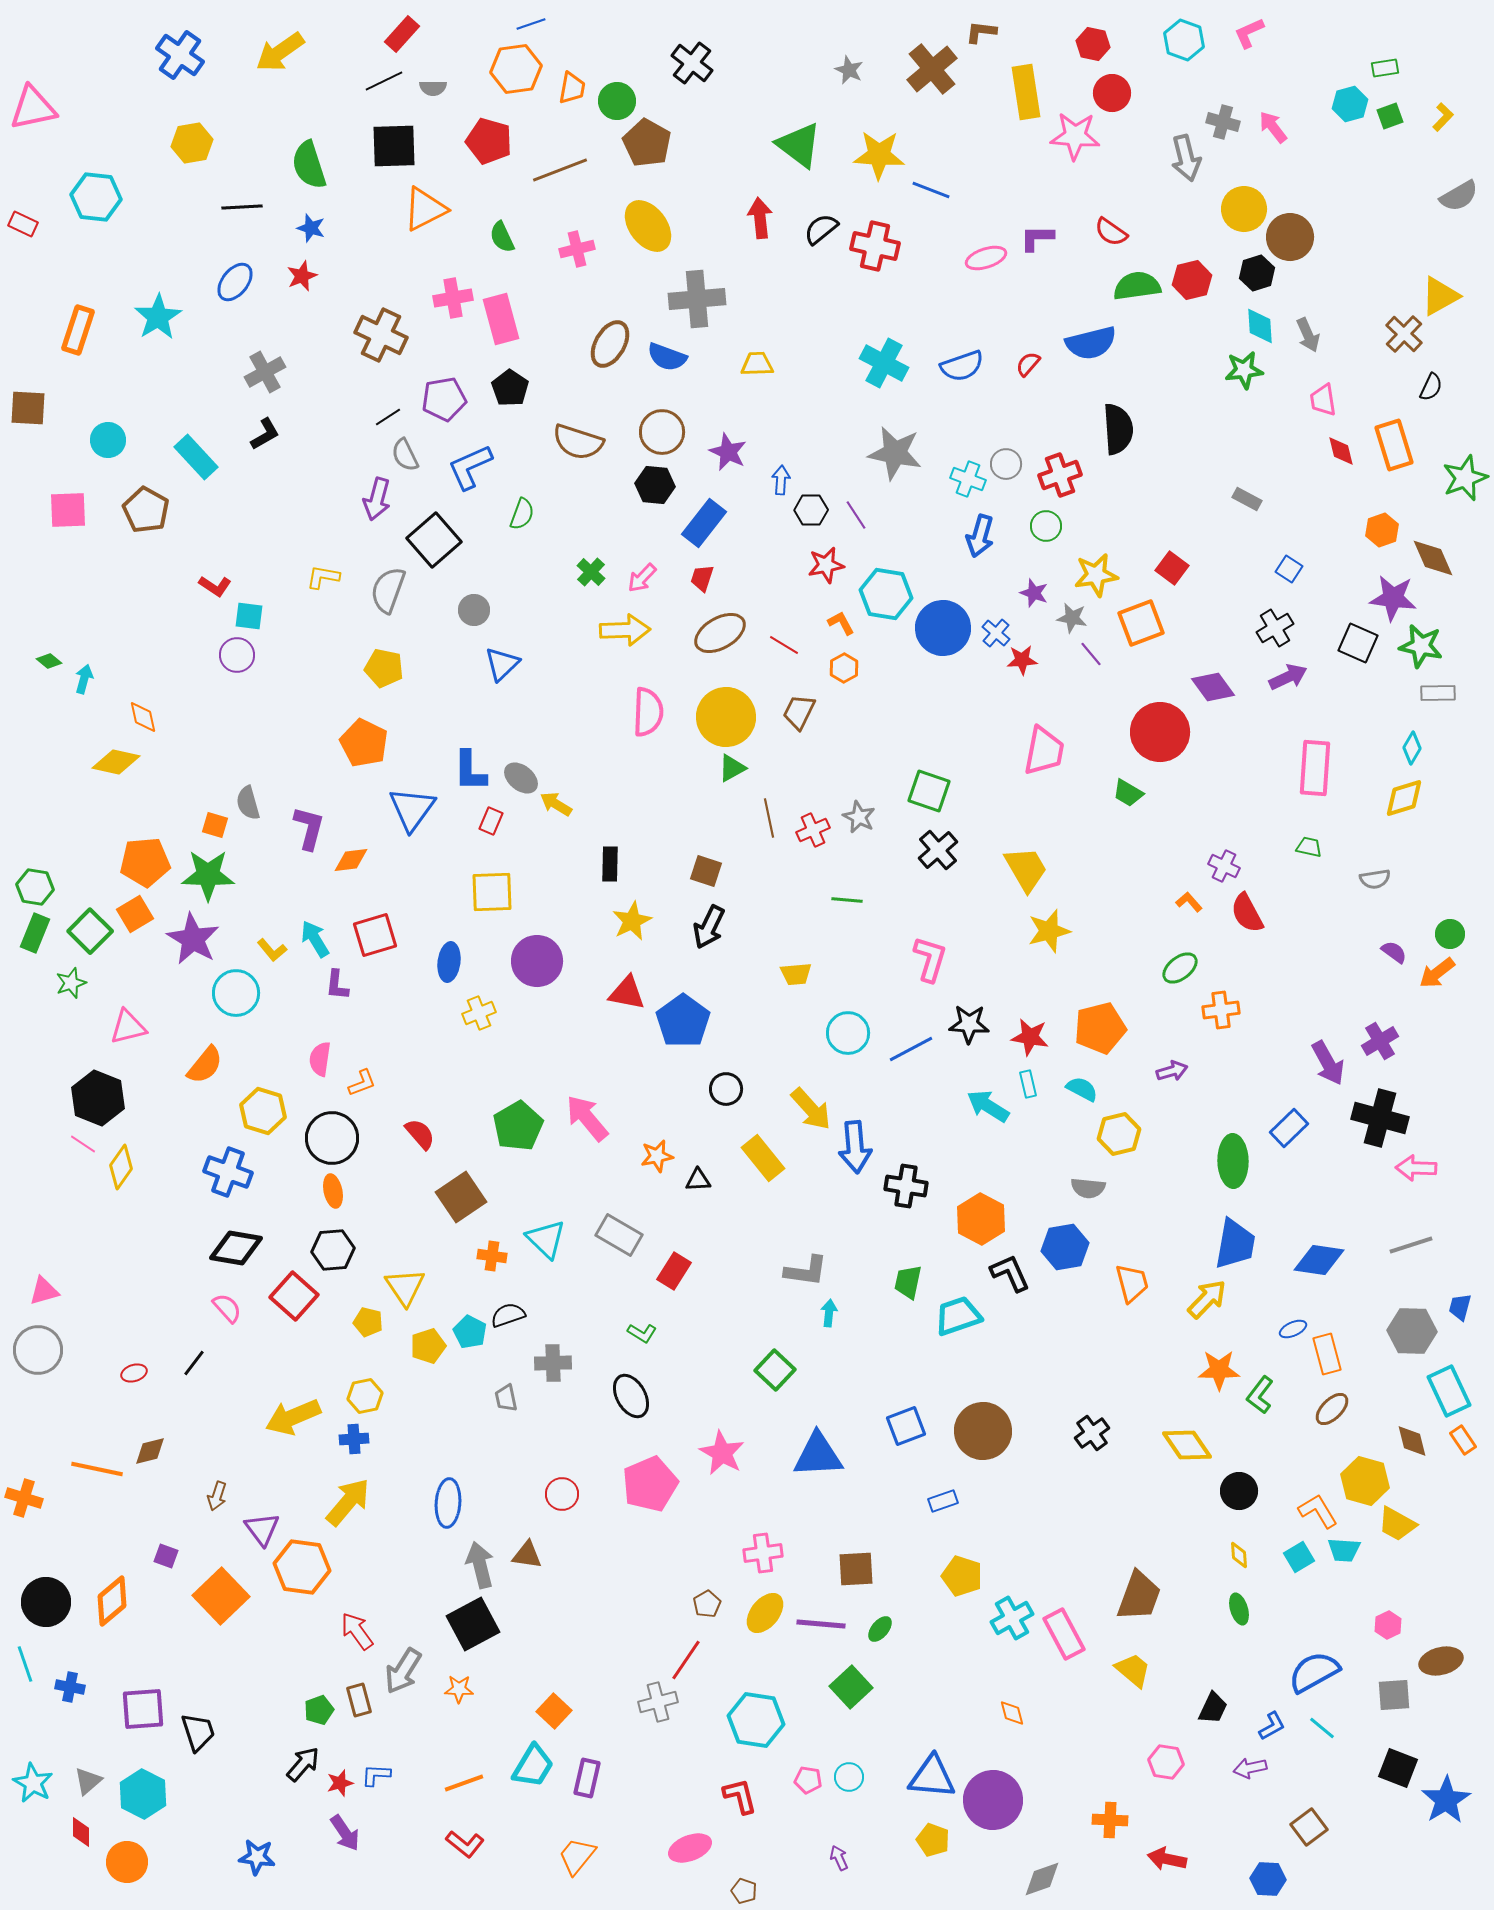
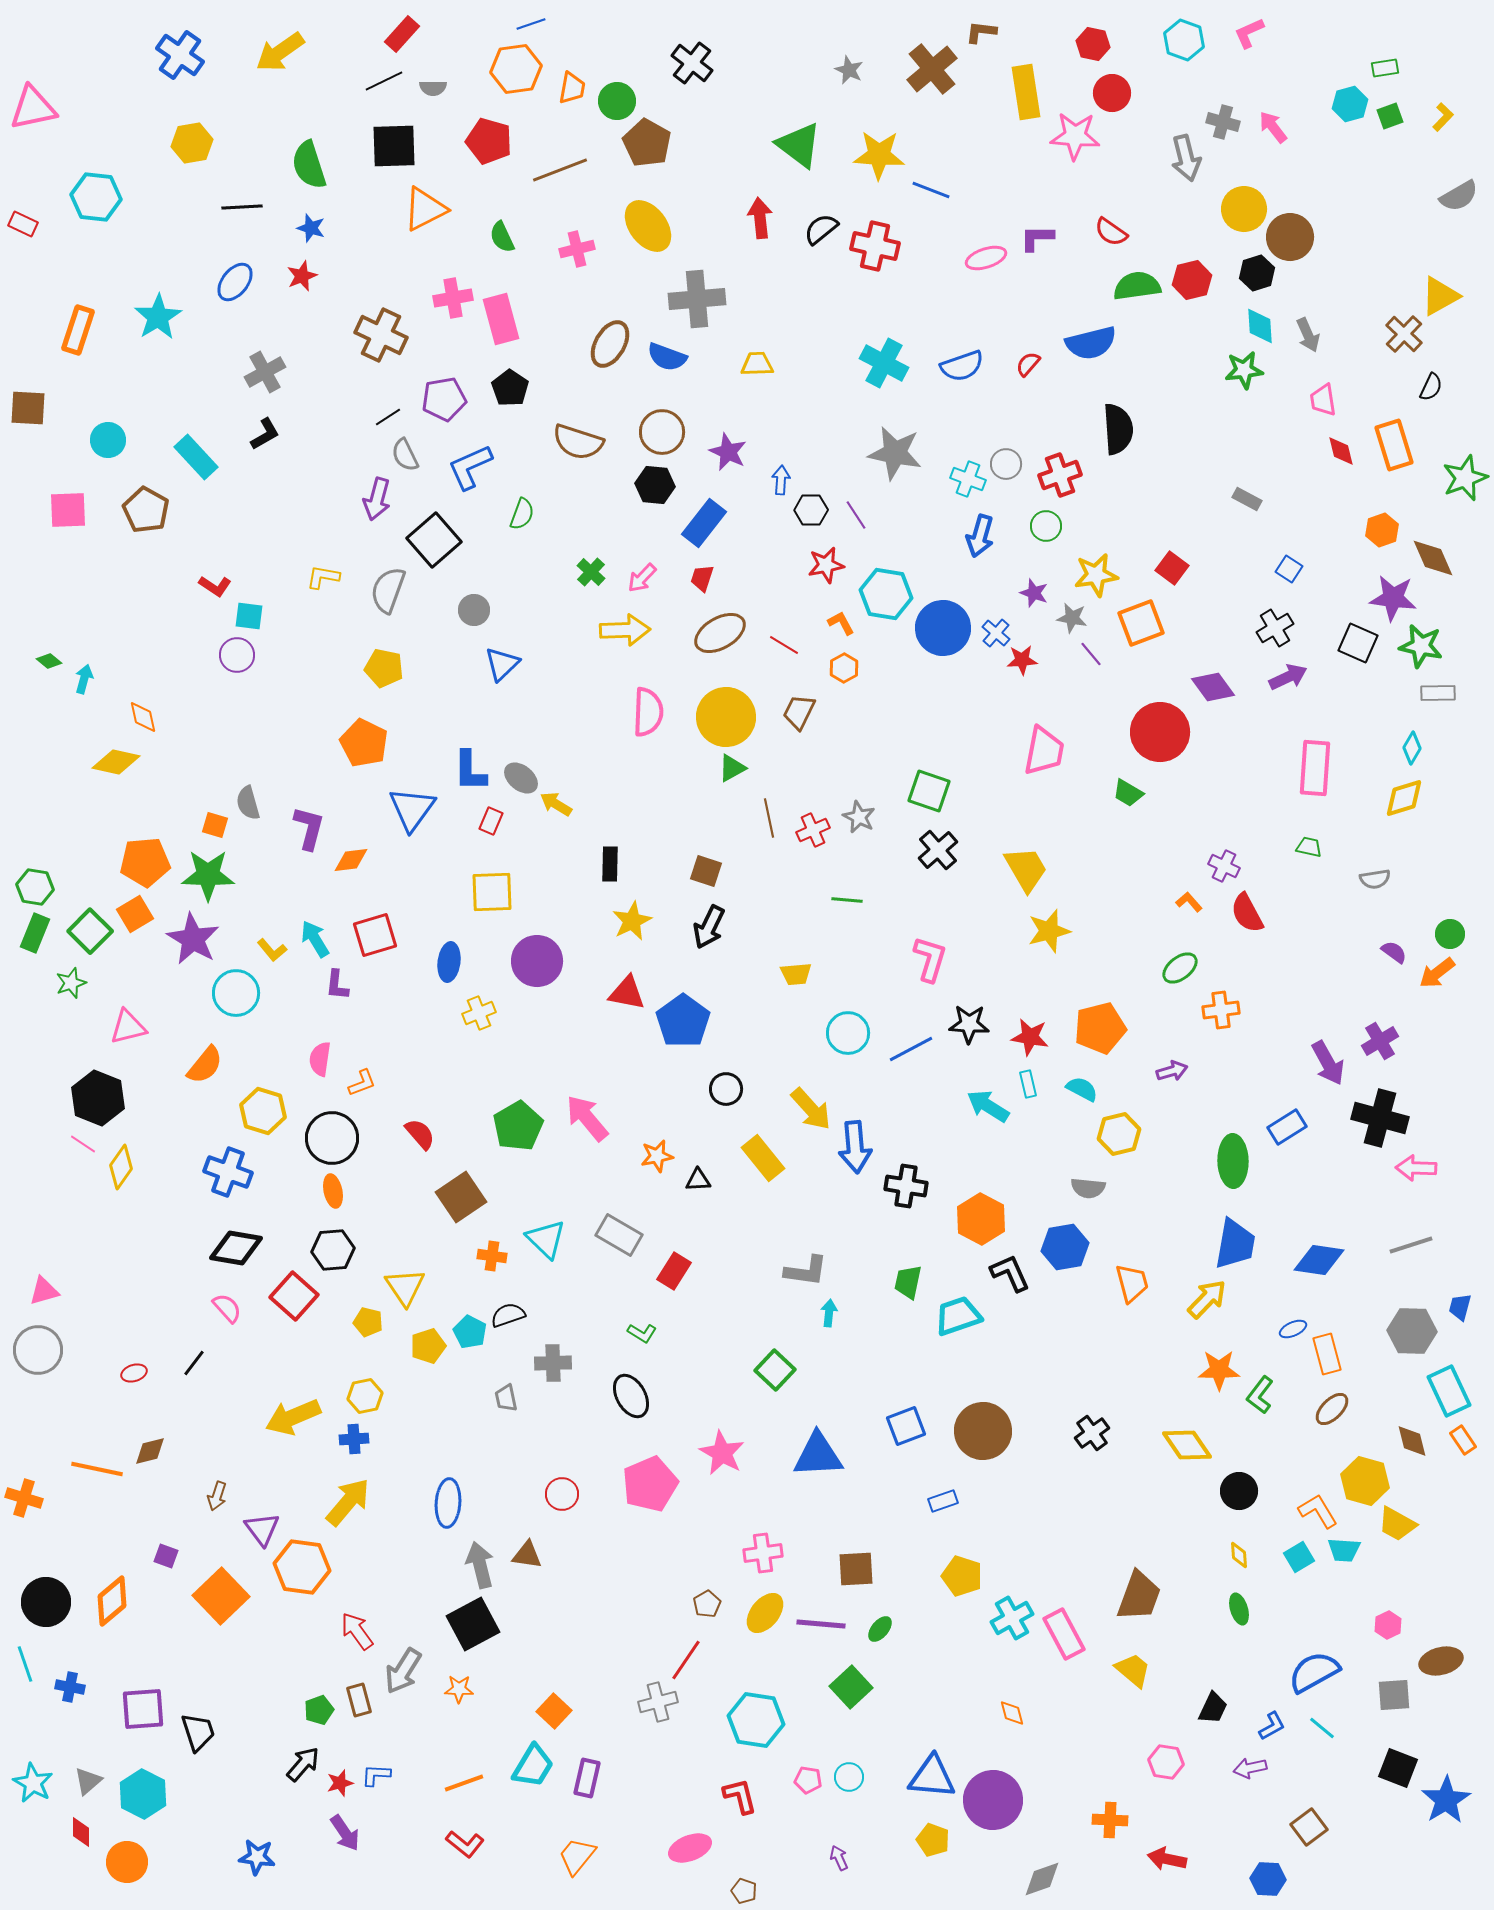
blue rectangle at (1289, 1128): moved 2 px left, 1 px up; rotated 12 degrees clockwise
